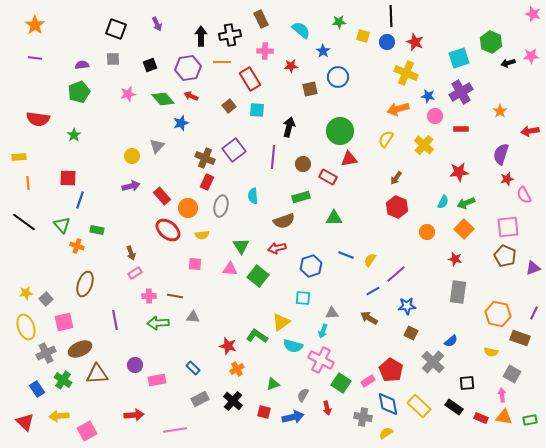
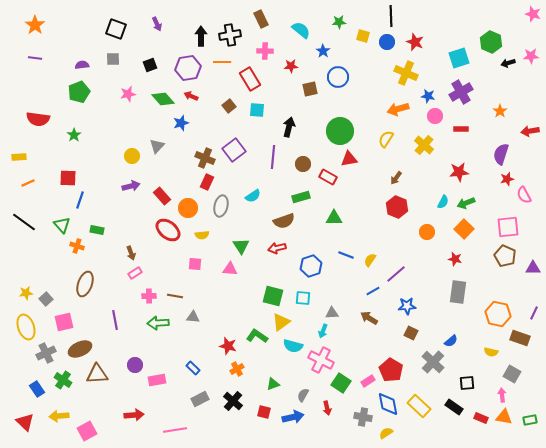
orange line at (28, 183): rotated 72 degrees clockwise
cyan semicircle at (253, 196): rotated 119 degrees counterclockwise
purple triangle at (533, 268): rotated 21 degrees clockwise
green square at (258, 276): moved 15 px right, 20 px down; rotated 25 degrees counterclockwise
